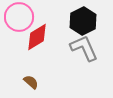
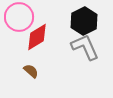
black hexagon: moved 1 px right
gray L-shape: moved 1 px right, 1 px up
brown semicircle: moved 11 px up
